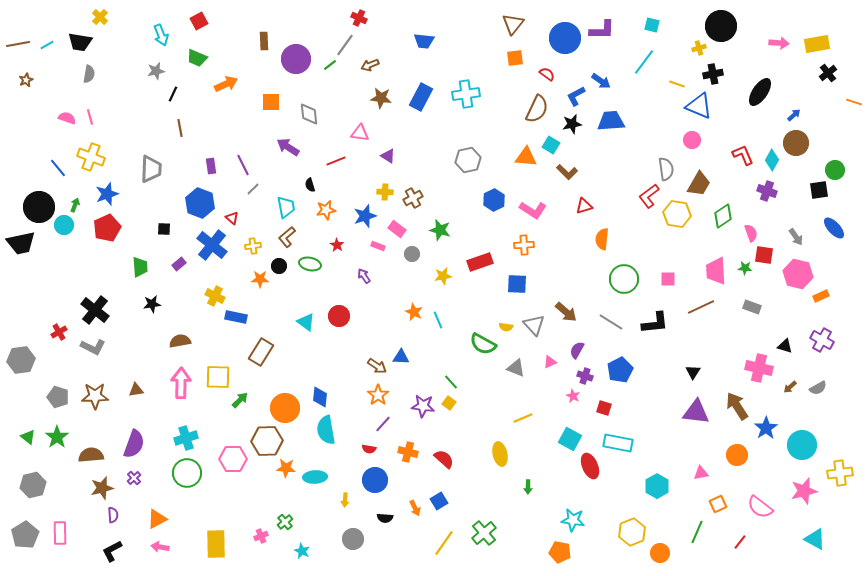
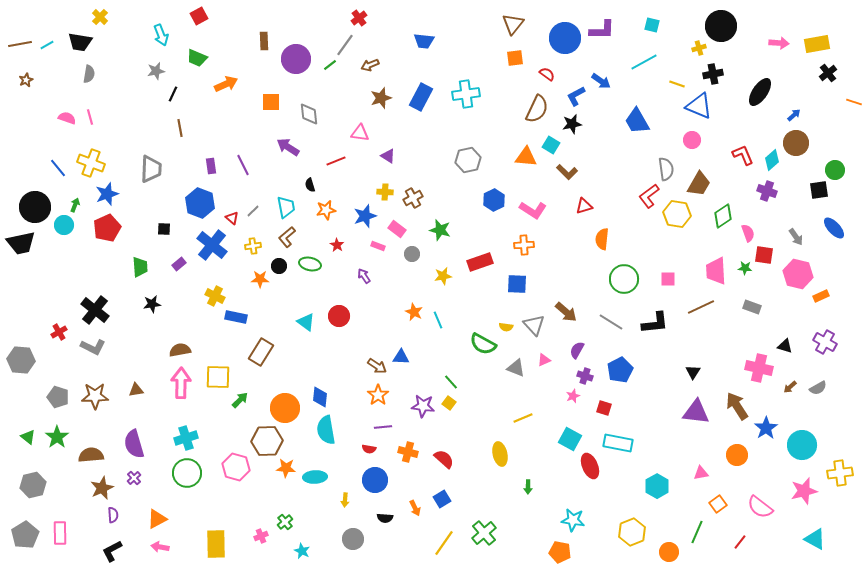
red cross at (359, 18): rotated 28 degrees clockwise
red square at (199, 21): moved 5 px up
brown line at (18, 44): moved 2 px right
cyan line at (644, 62): rotated 24 degrees clockwise
brown star at (381, 98): rotated 25 degrees counterclockwise
blue trapezoid at (611, 121): moved 26 px right; rotated 116 degrees counterclockwise
yellow cross at (91, 157): moved 6 px down
cyan diamond at (772, 160): rotated 20 degrees clockwise
gray line at (253, 189): moved 22 px down
black circle at (39, 207): moved 4 px left
pink semicircle at (751, 233): moved 3 px left
purple cross at (822, 340): moved 3 px right, 2 px down
brown semicircle at (180, 341): moved 9 px down
gray hexagon at (21, 360): rotated 12 degrees clockwise
pink triangle at (550, 362): moved 6 px left, 2 px up
pink star at (573, 396): rotated 24 degrees clockwise
purple line at (383, 424): moved 3 px down; rotated 42 degrees clockwise
purple semicircle at (134, 444): rotated 144 degrees clockwise
pink hexagon at (233, 459): moved 3 px right, 8 px down; rotated 16 degrees clockwise
brown star at (102, 488): rotated 10 degrees counterclockwise
blue square at (439, 501): moved 3 px right, 2 px up
orange square at (718, 504): rotated 12 degrees counterclockwise
orange circle at (660, 553): moved 9 px right, 1 px up
